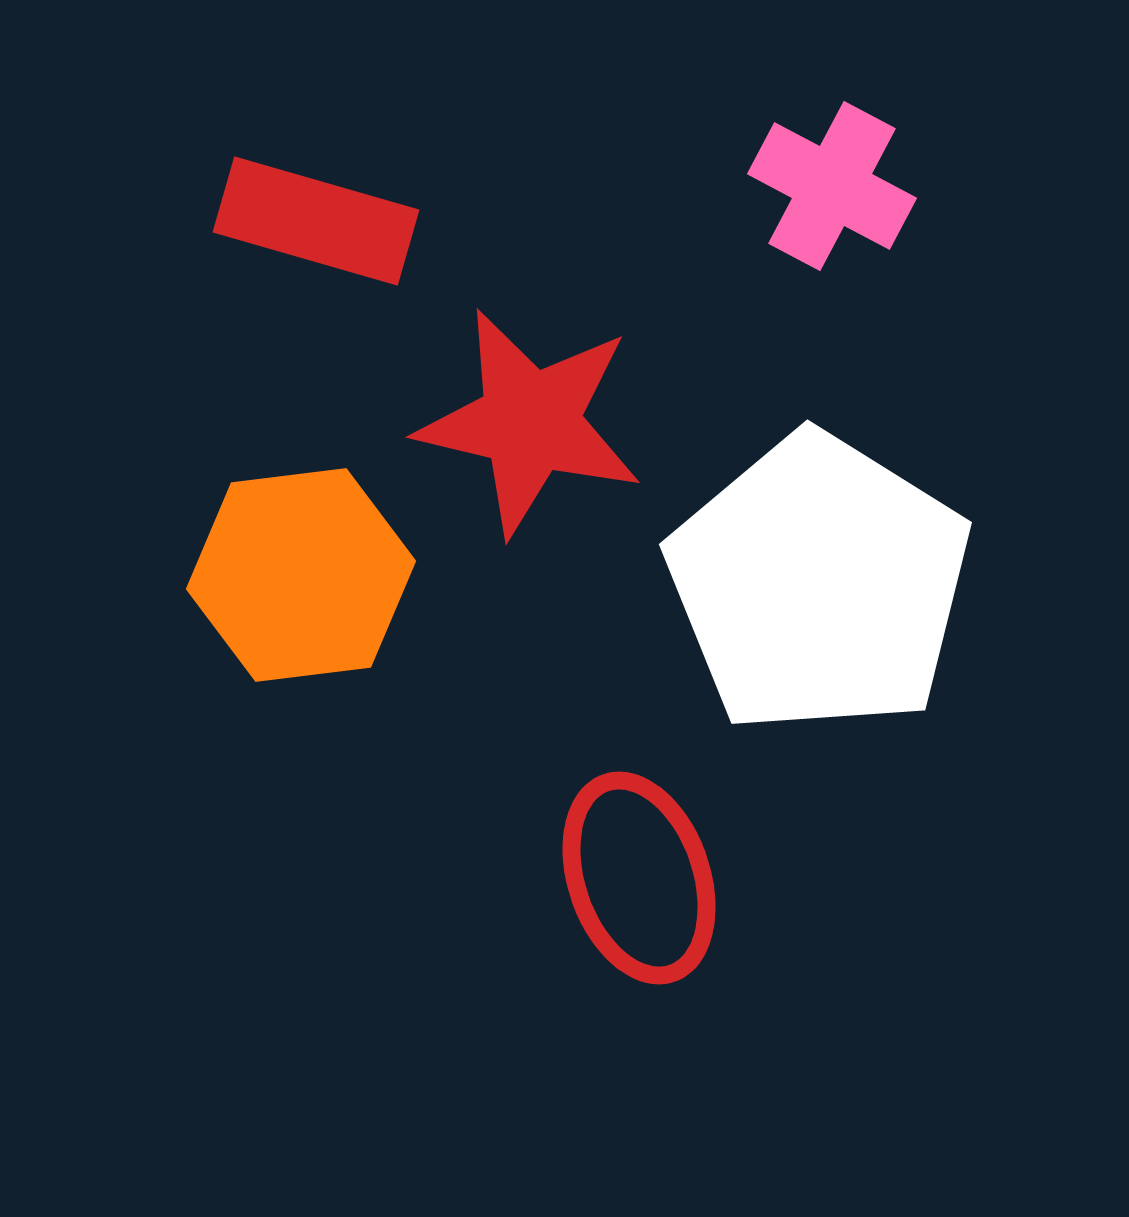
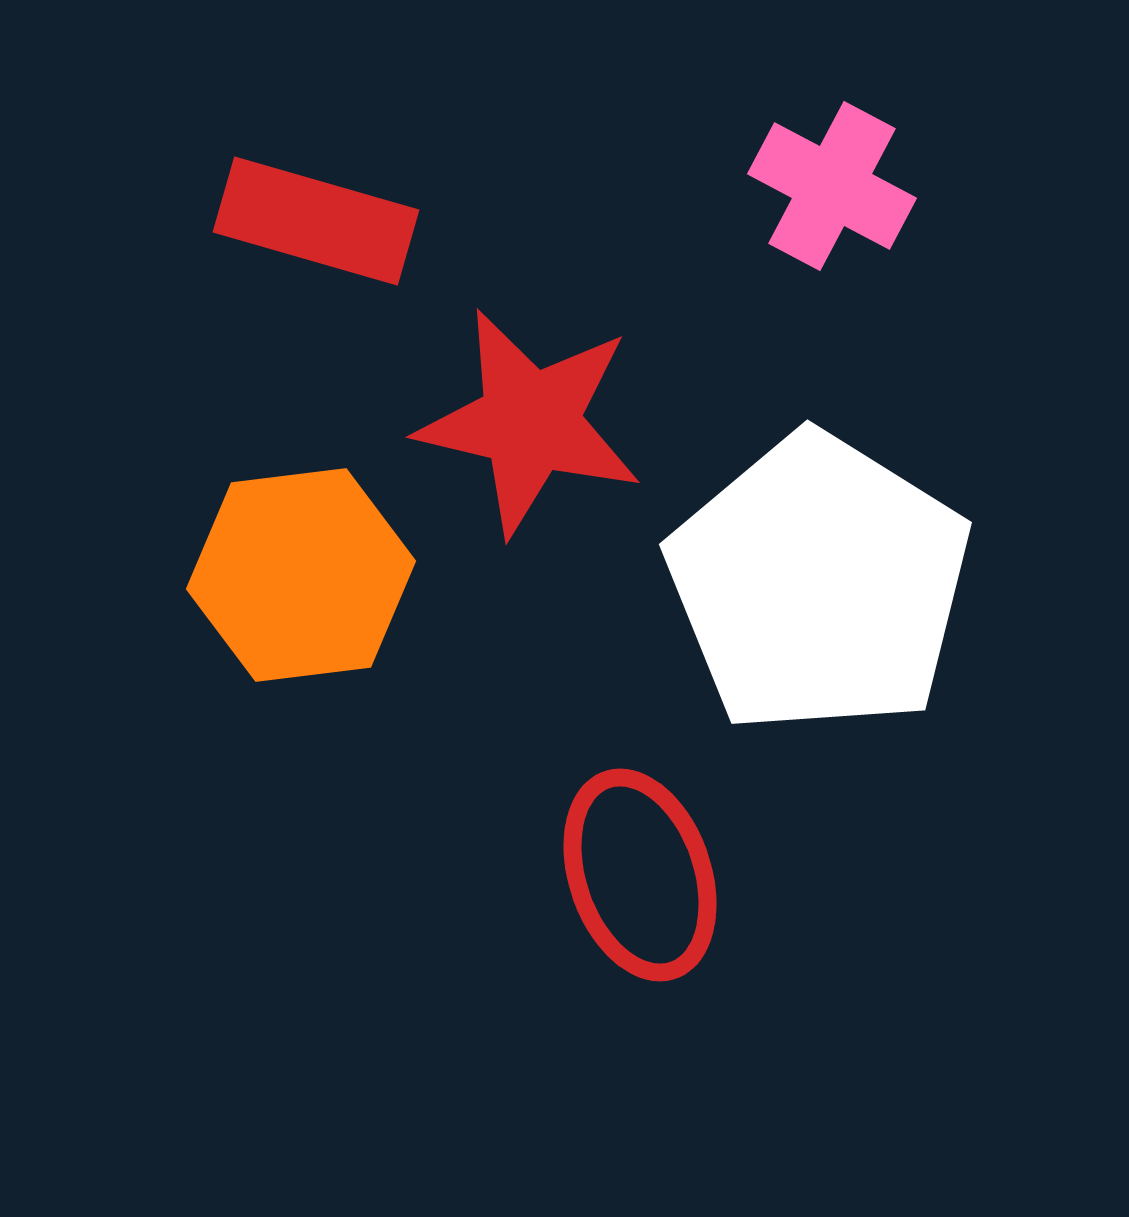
red ellipse: moved 1 px right, 3 px up
